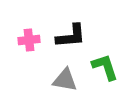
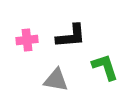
pink cross: moved 2 px left
gray triangle: moved 9 px left
